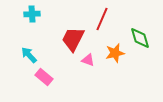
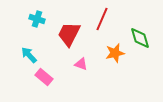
cyan cross: moved 5 px right, 5 px down; rotated 21 degrees clockwise
red trapezoid: moved 4 px left, 5 px up
pink triangle: moved 7 px left, 4 px down
